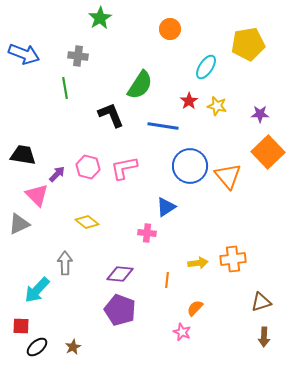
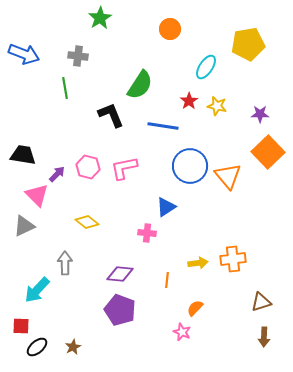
gray triangle: moved 5 px right, 2 px down
